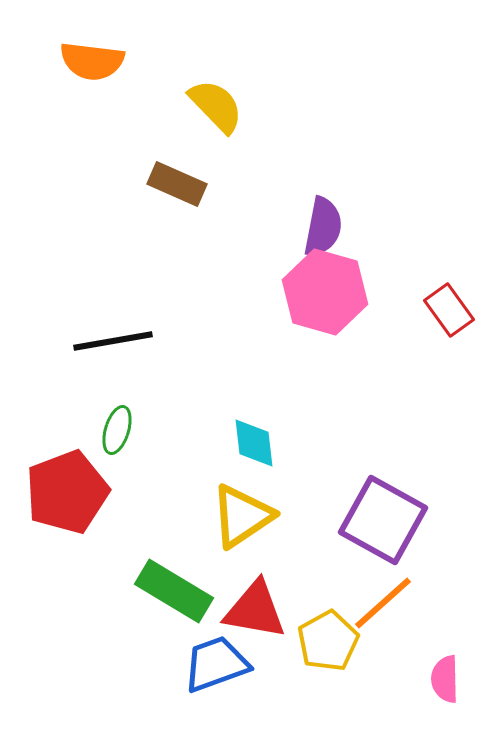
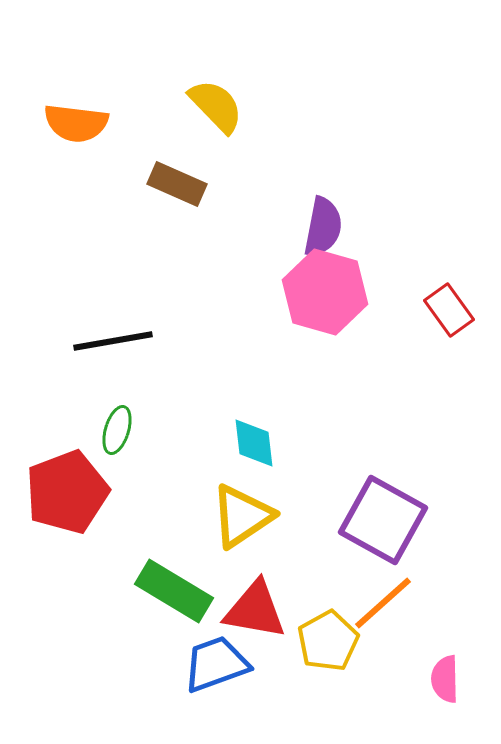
orange semicircle: moved 16 px left, 62 px down
